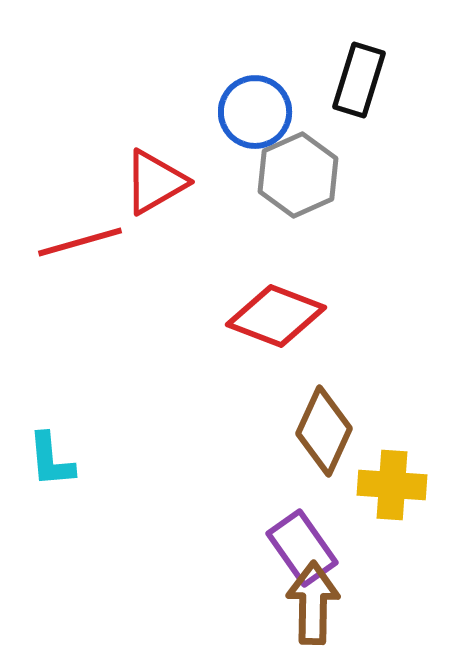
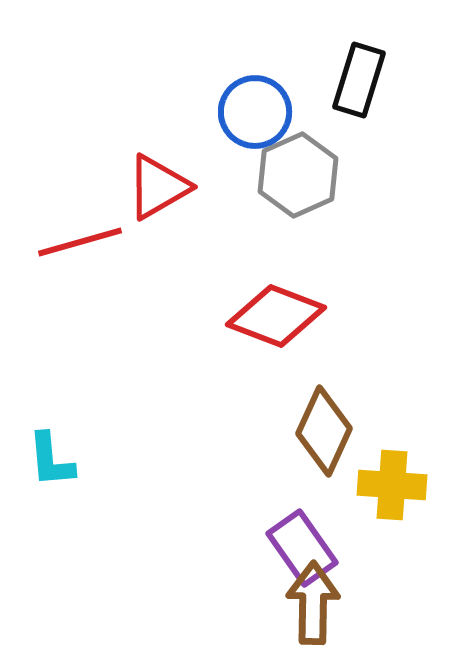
red triangle: moved 3 px right, 5 px down
